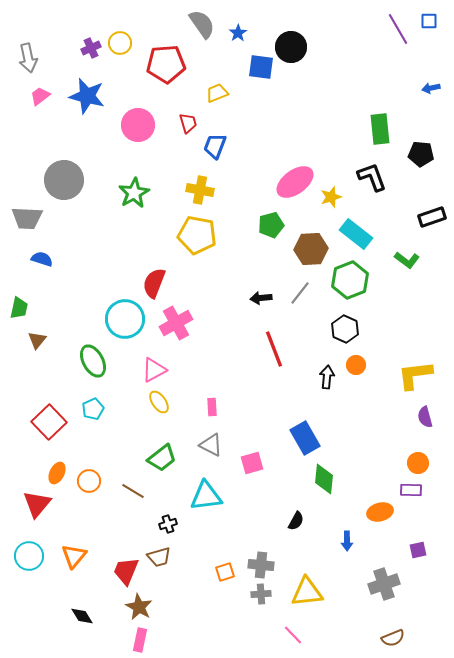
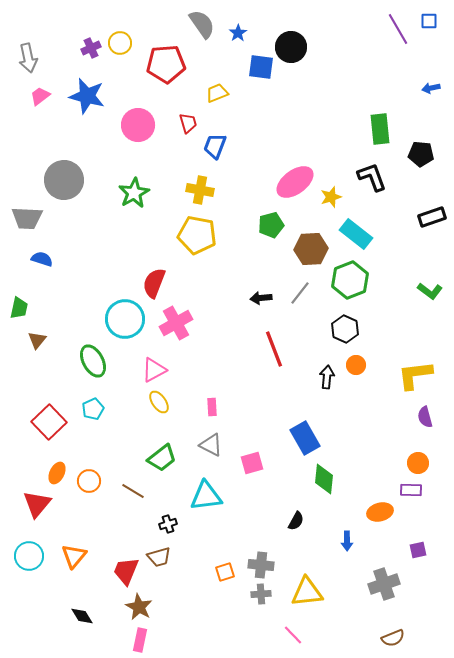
green L-shape at (407, 260): moved 23 px right, 31 px down
